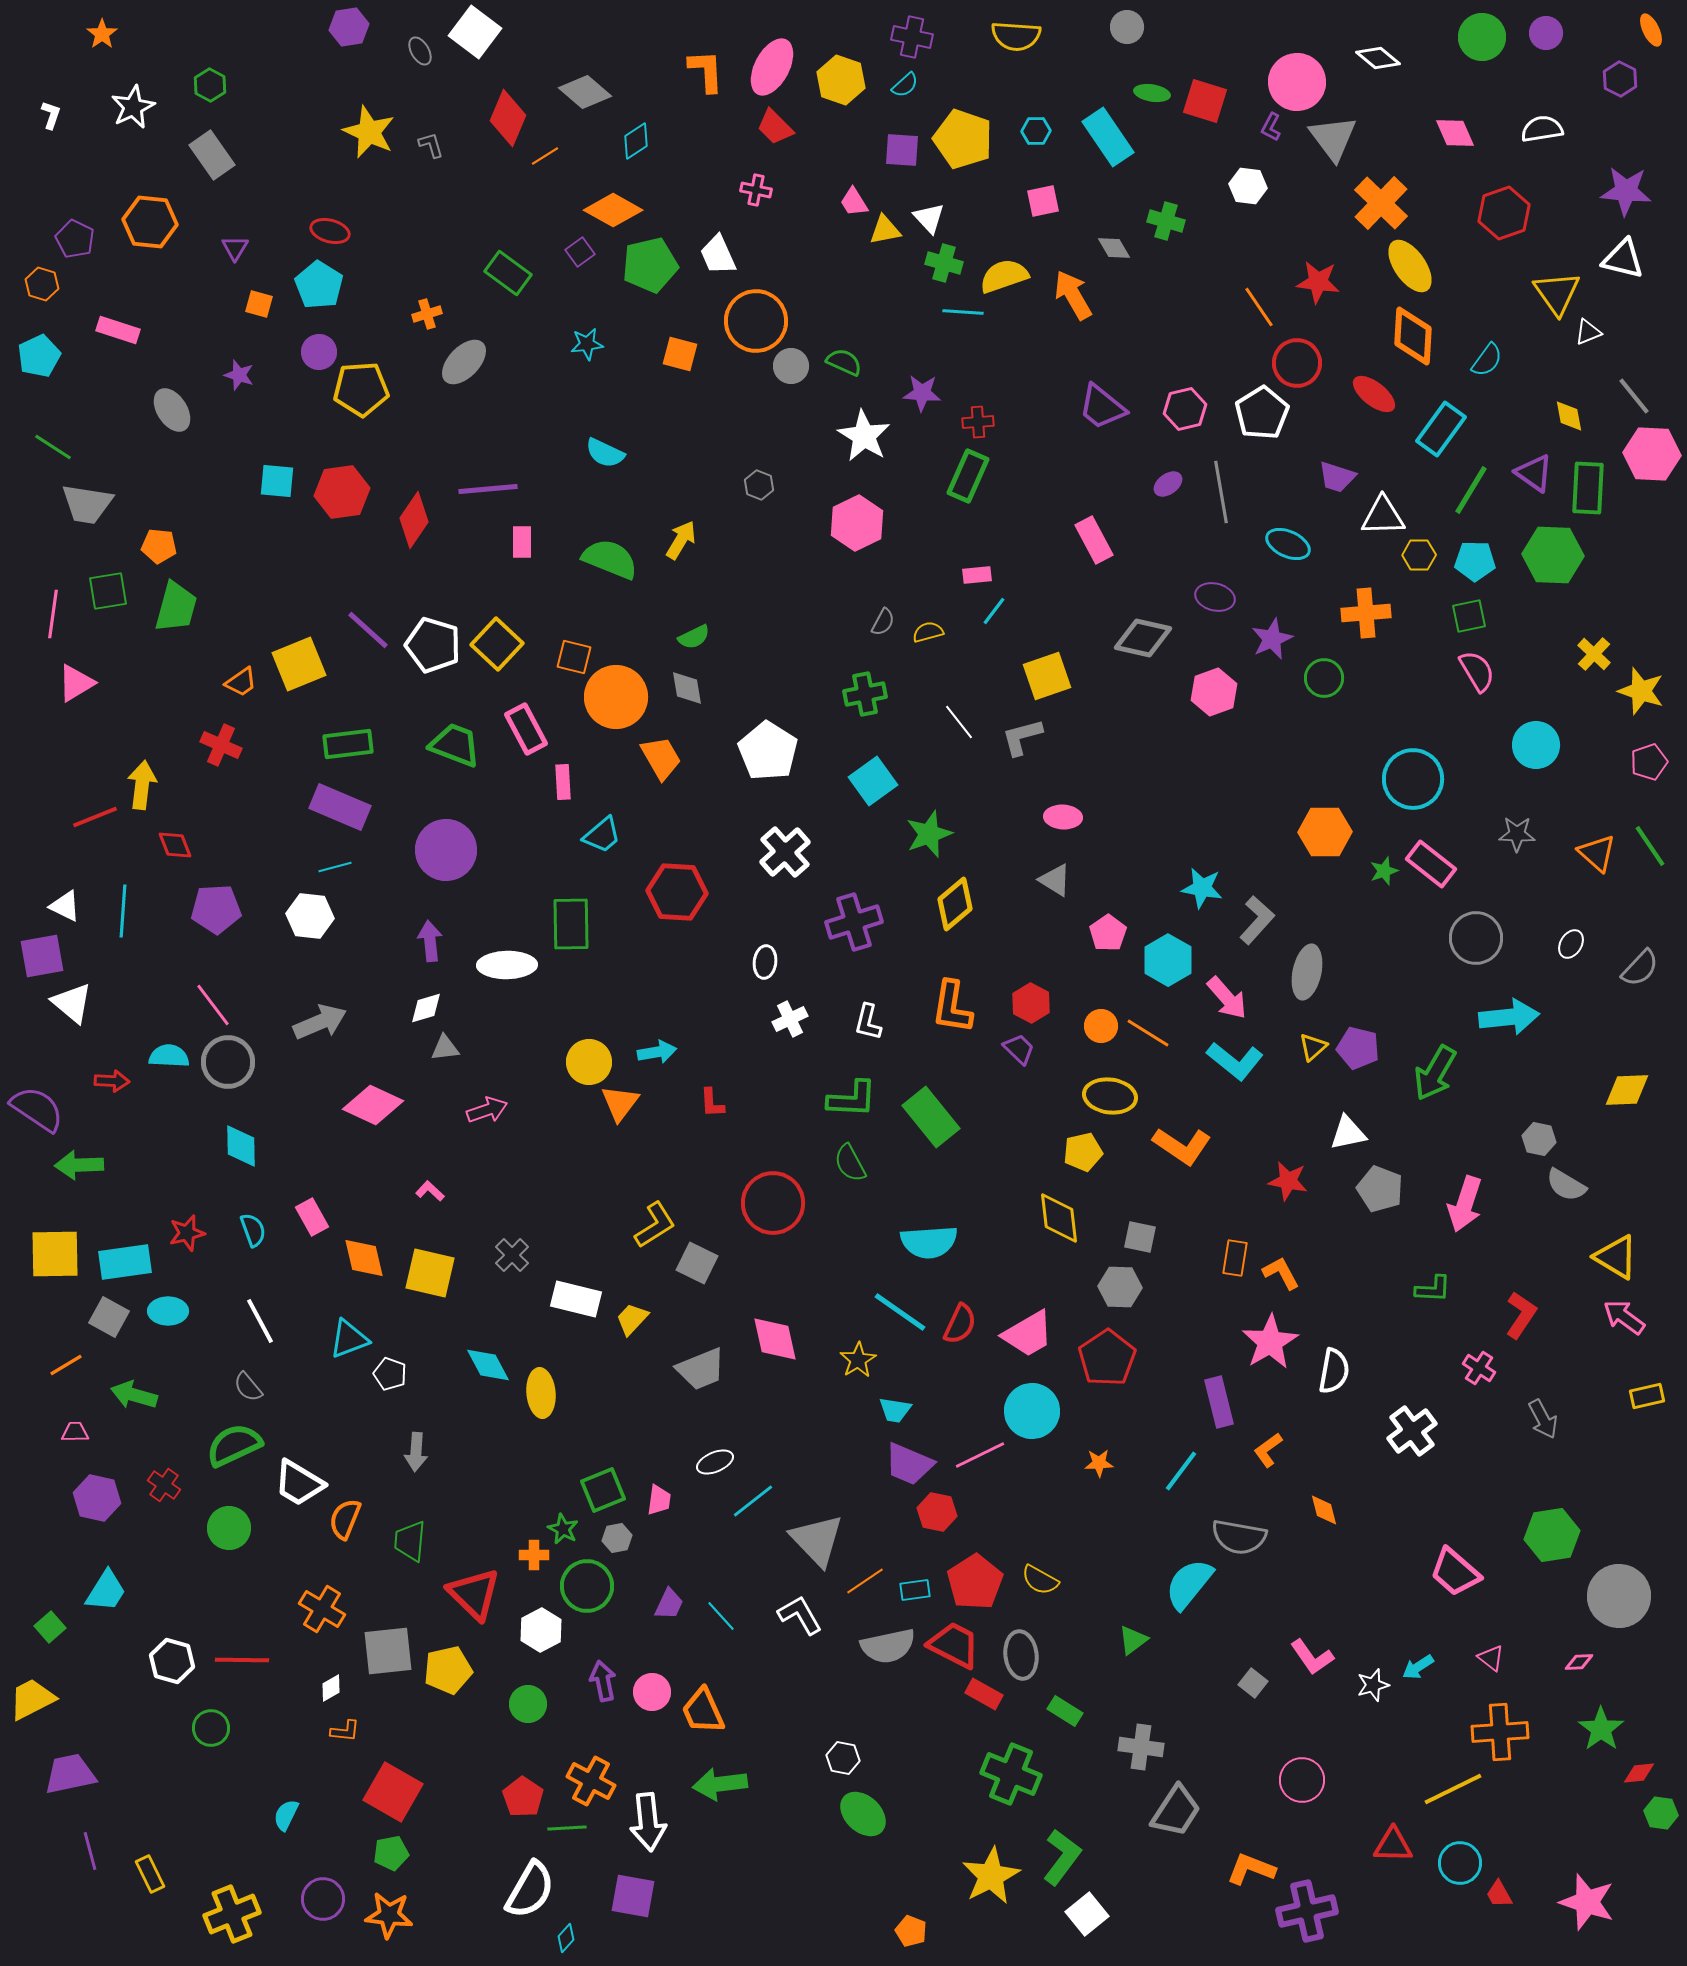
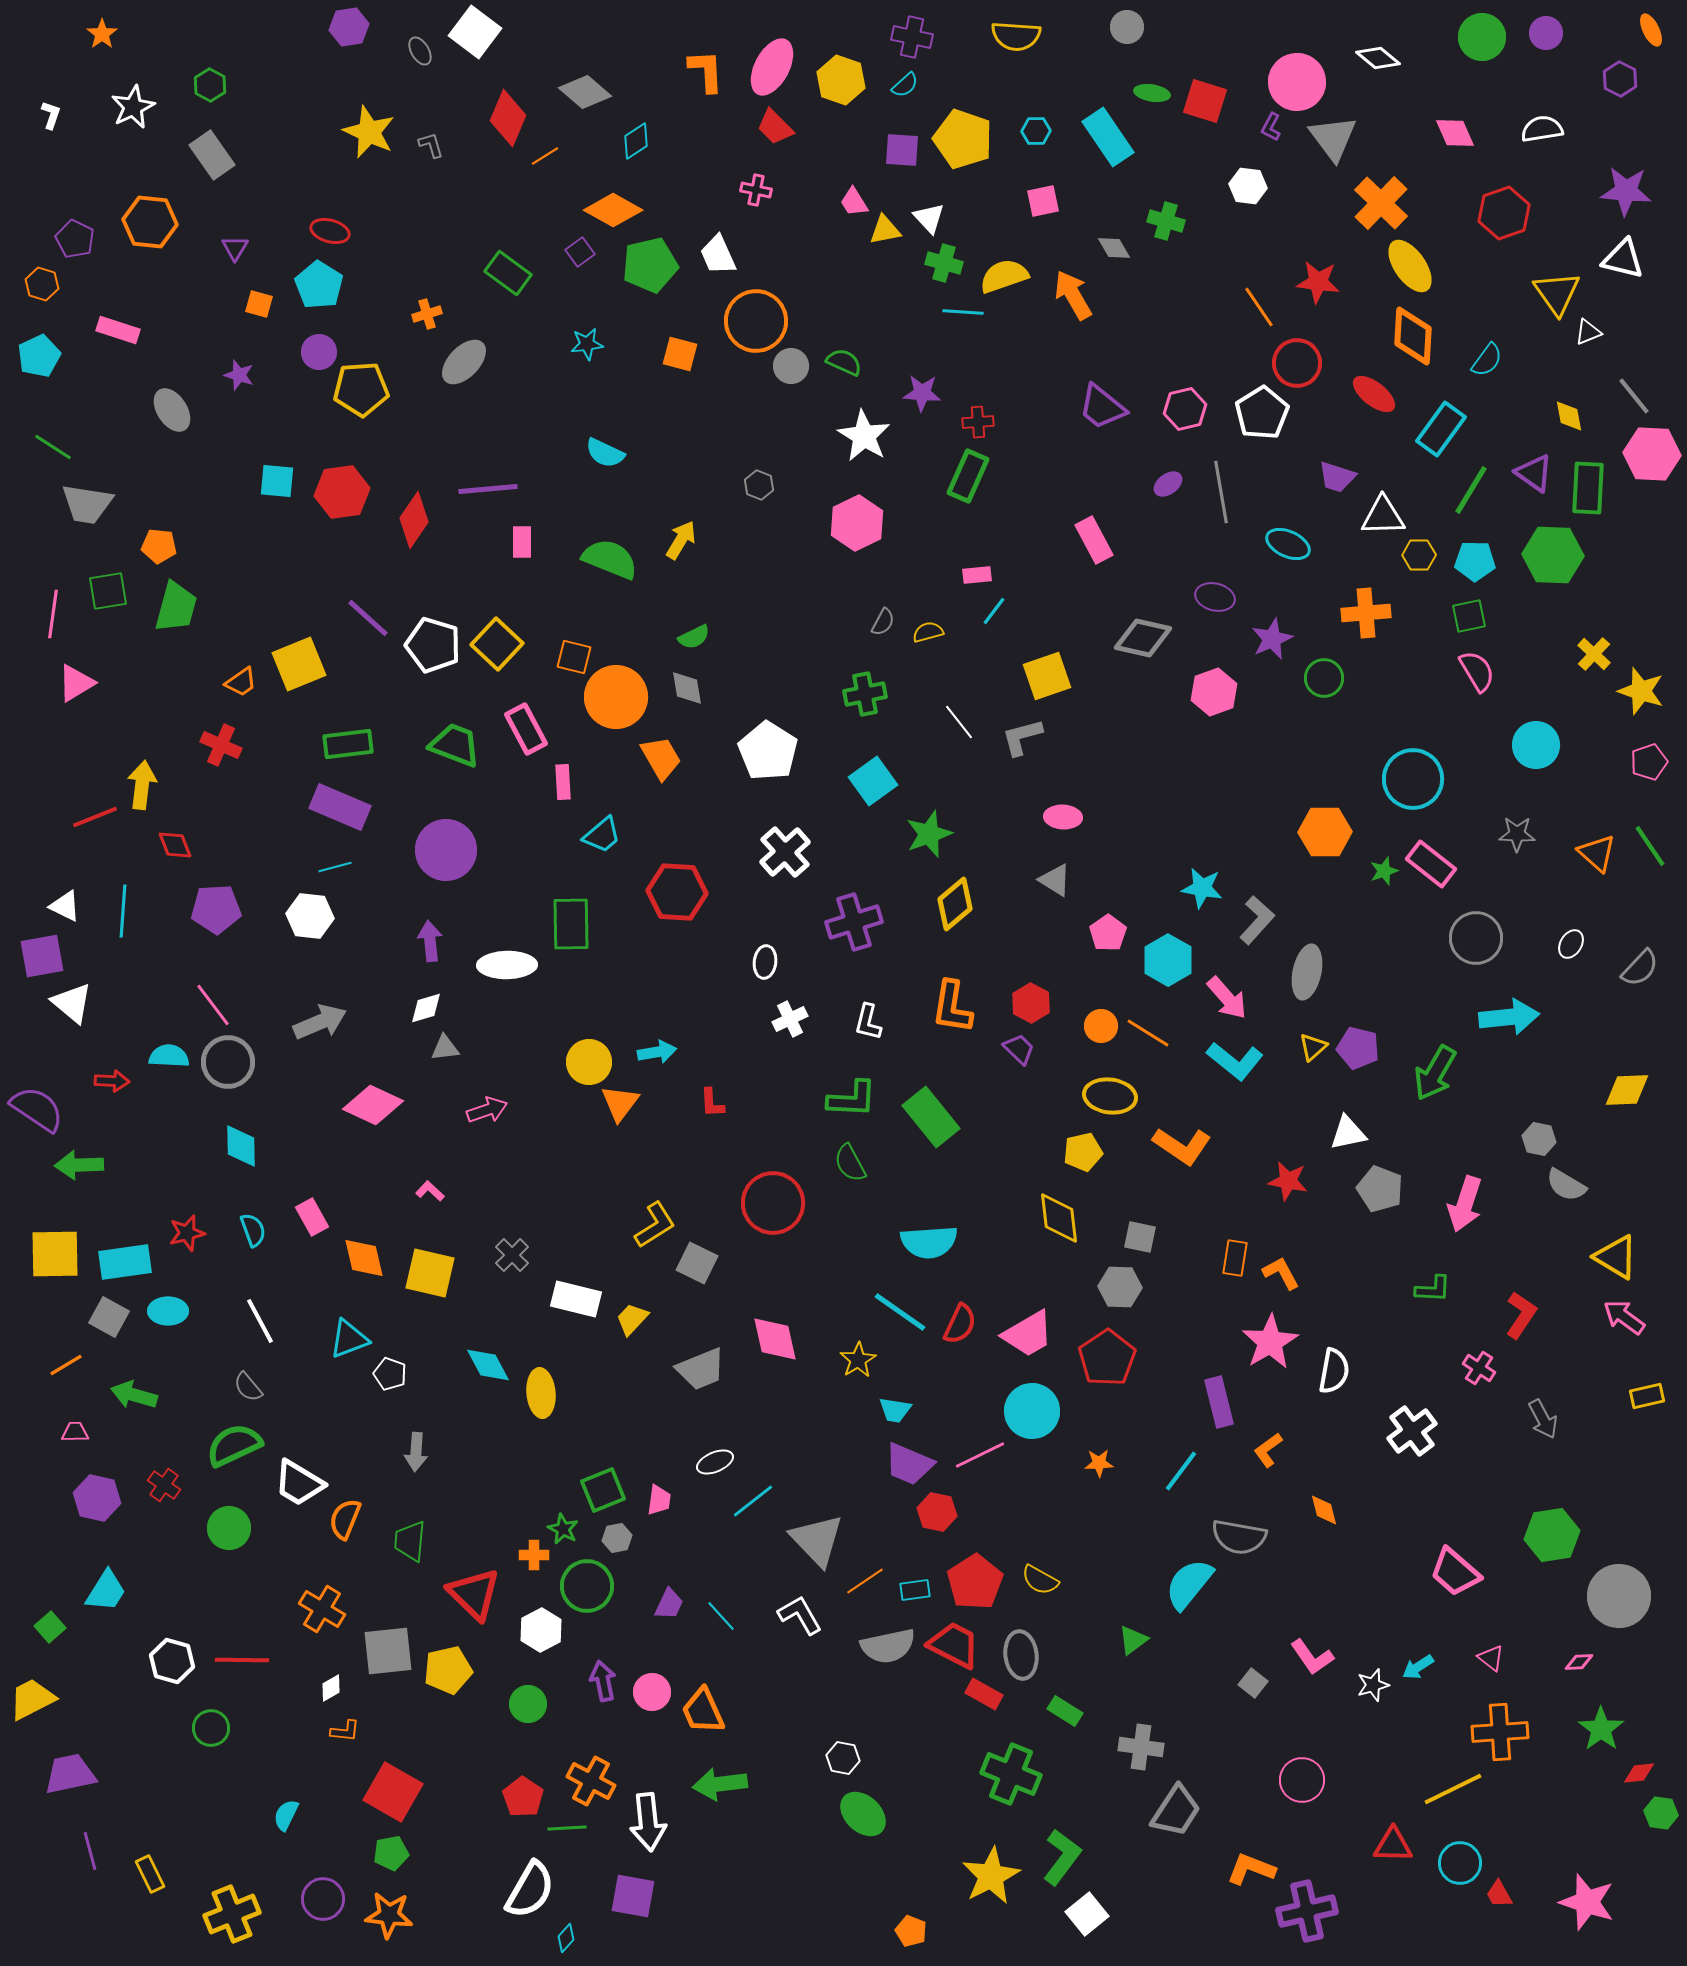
purple line at (368, 630): moved 12 px up
